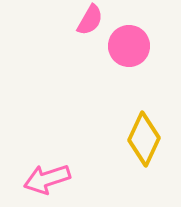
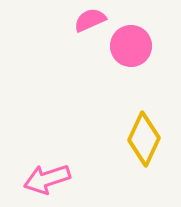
pink semicircle: rotated 144 degrees counterclockwise
pink circle: moved 2 px right
